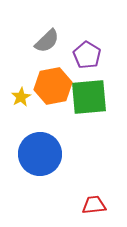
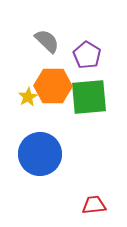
gray semicircle: rotated 92 degrees counterclockwise
orange hexagon: rotated 12 degrees clockwise
yellow star: moved 7 px right
